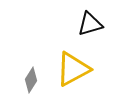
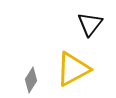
black triangle: rotated 36 degrees counterclockwise
